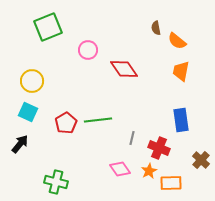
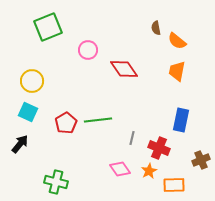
orange trapezoid: moved 4 px left
blue rectangle: rotated 20 degrees clockwise
brown cross: rotated 24 degrees clockwise
orange rectangle: moved 3 px right, 2 px down
